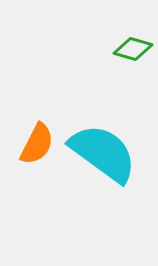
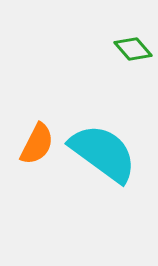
green diamond: rotated 33 degrees clockwise
